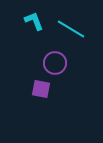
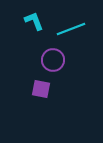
cyan line: rotated 52 degrees counterclockwise
purple circle: moved 2 px left, 3 px up
